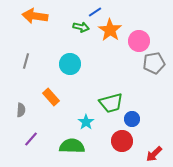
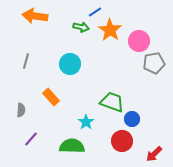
green trapezoid: moved 1 px right, 1 px up; rotated 145 degrees counterclockwise
